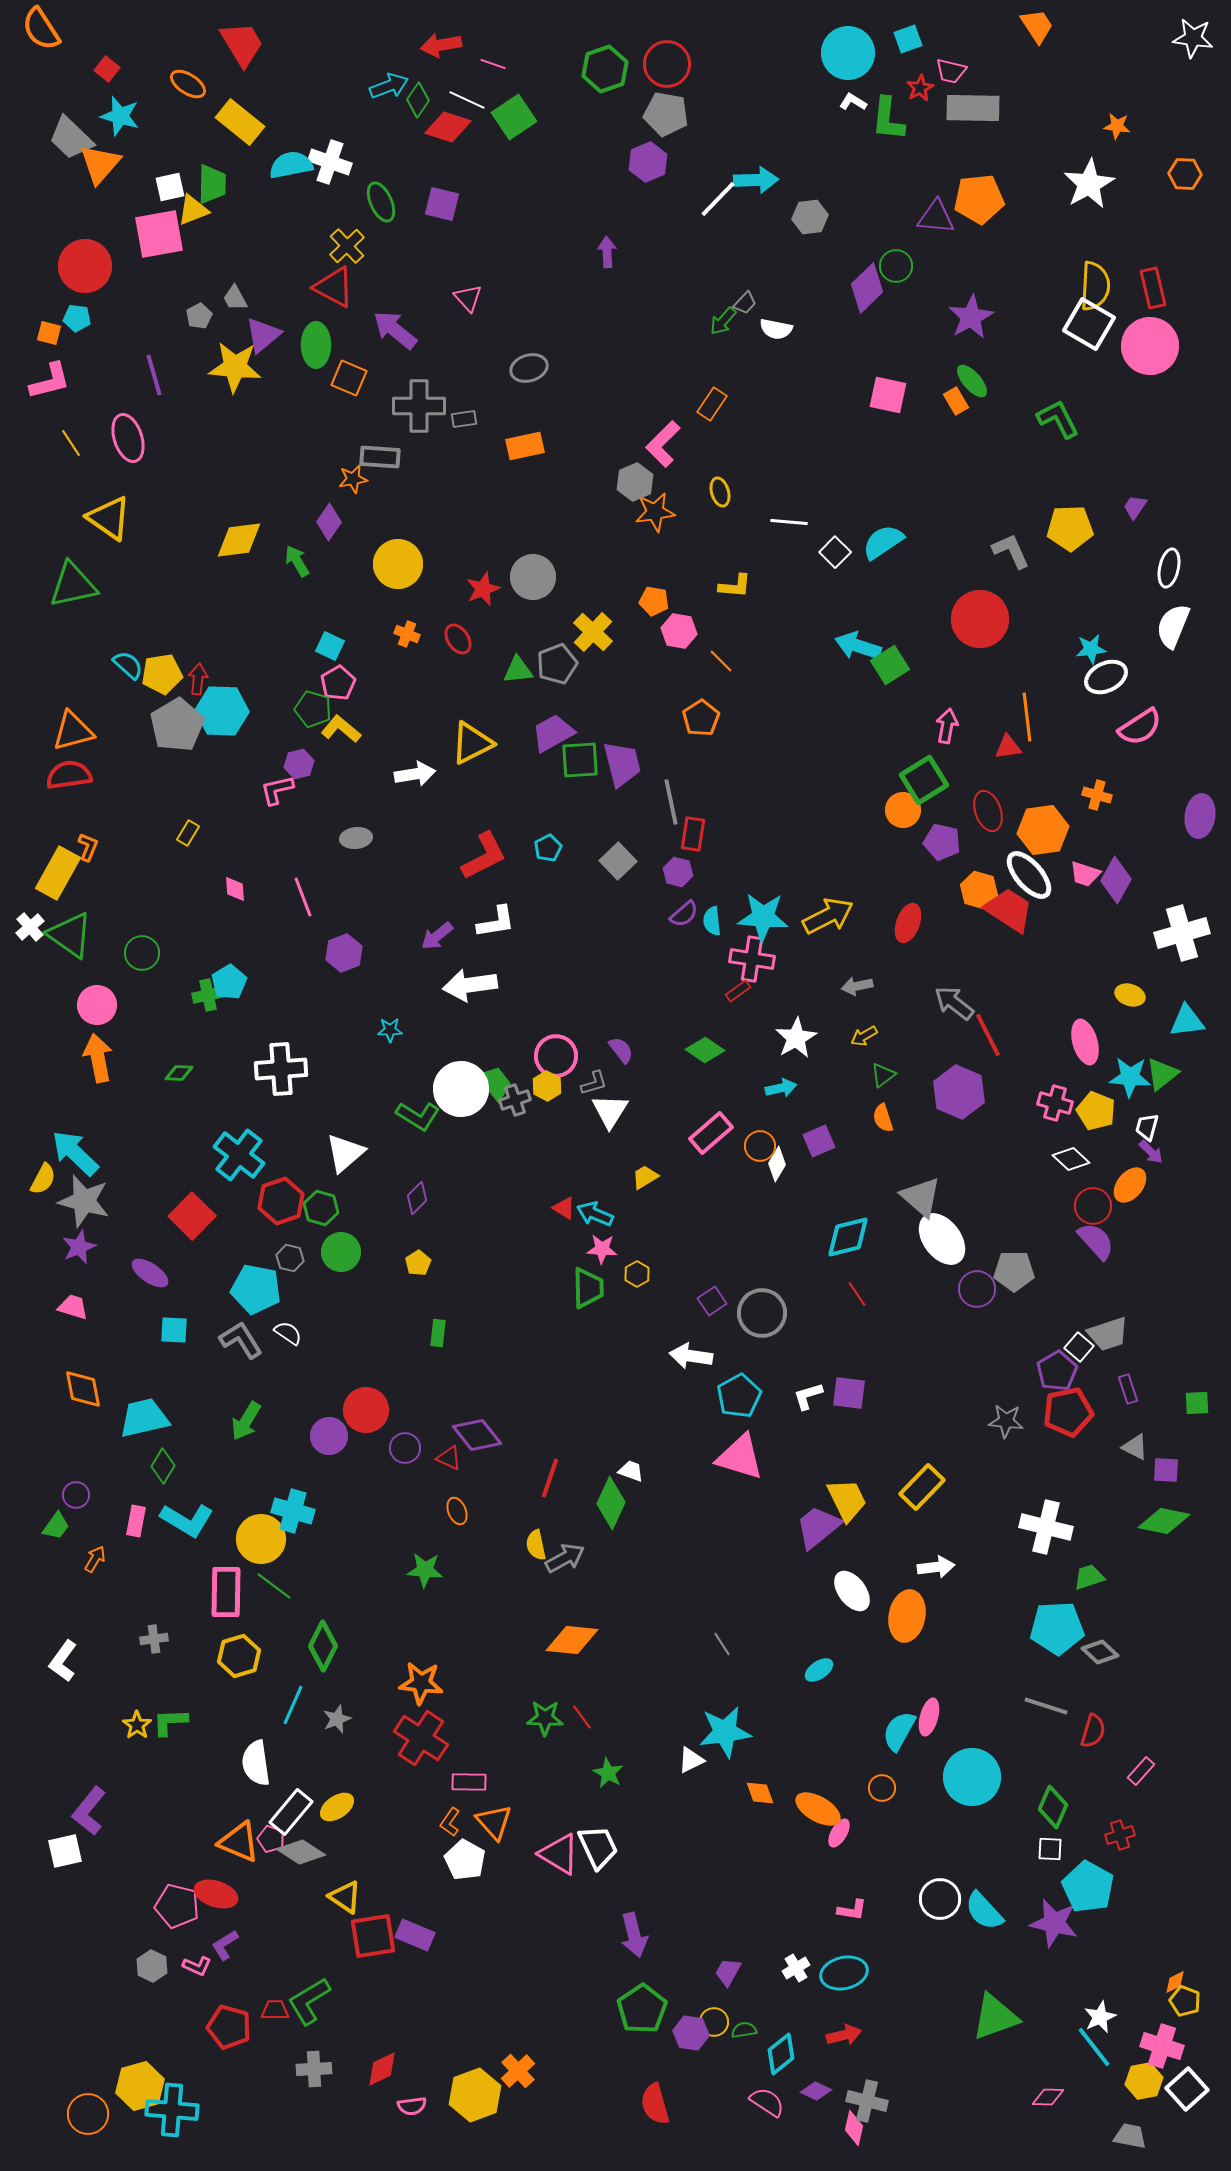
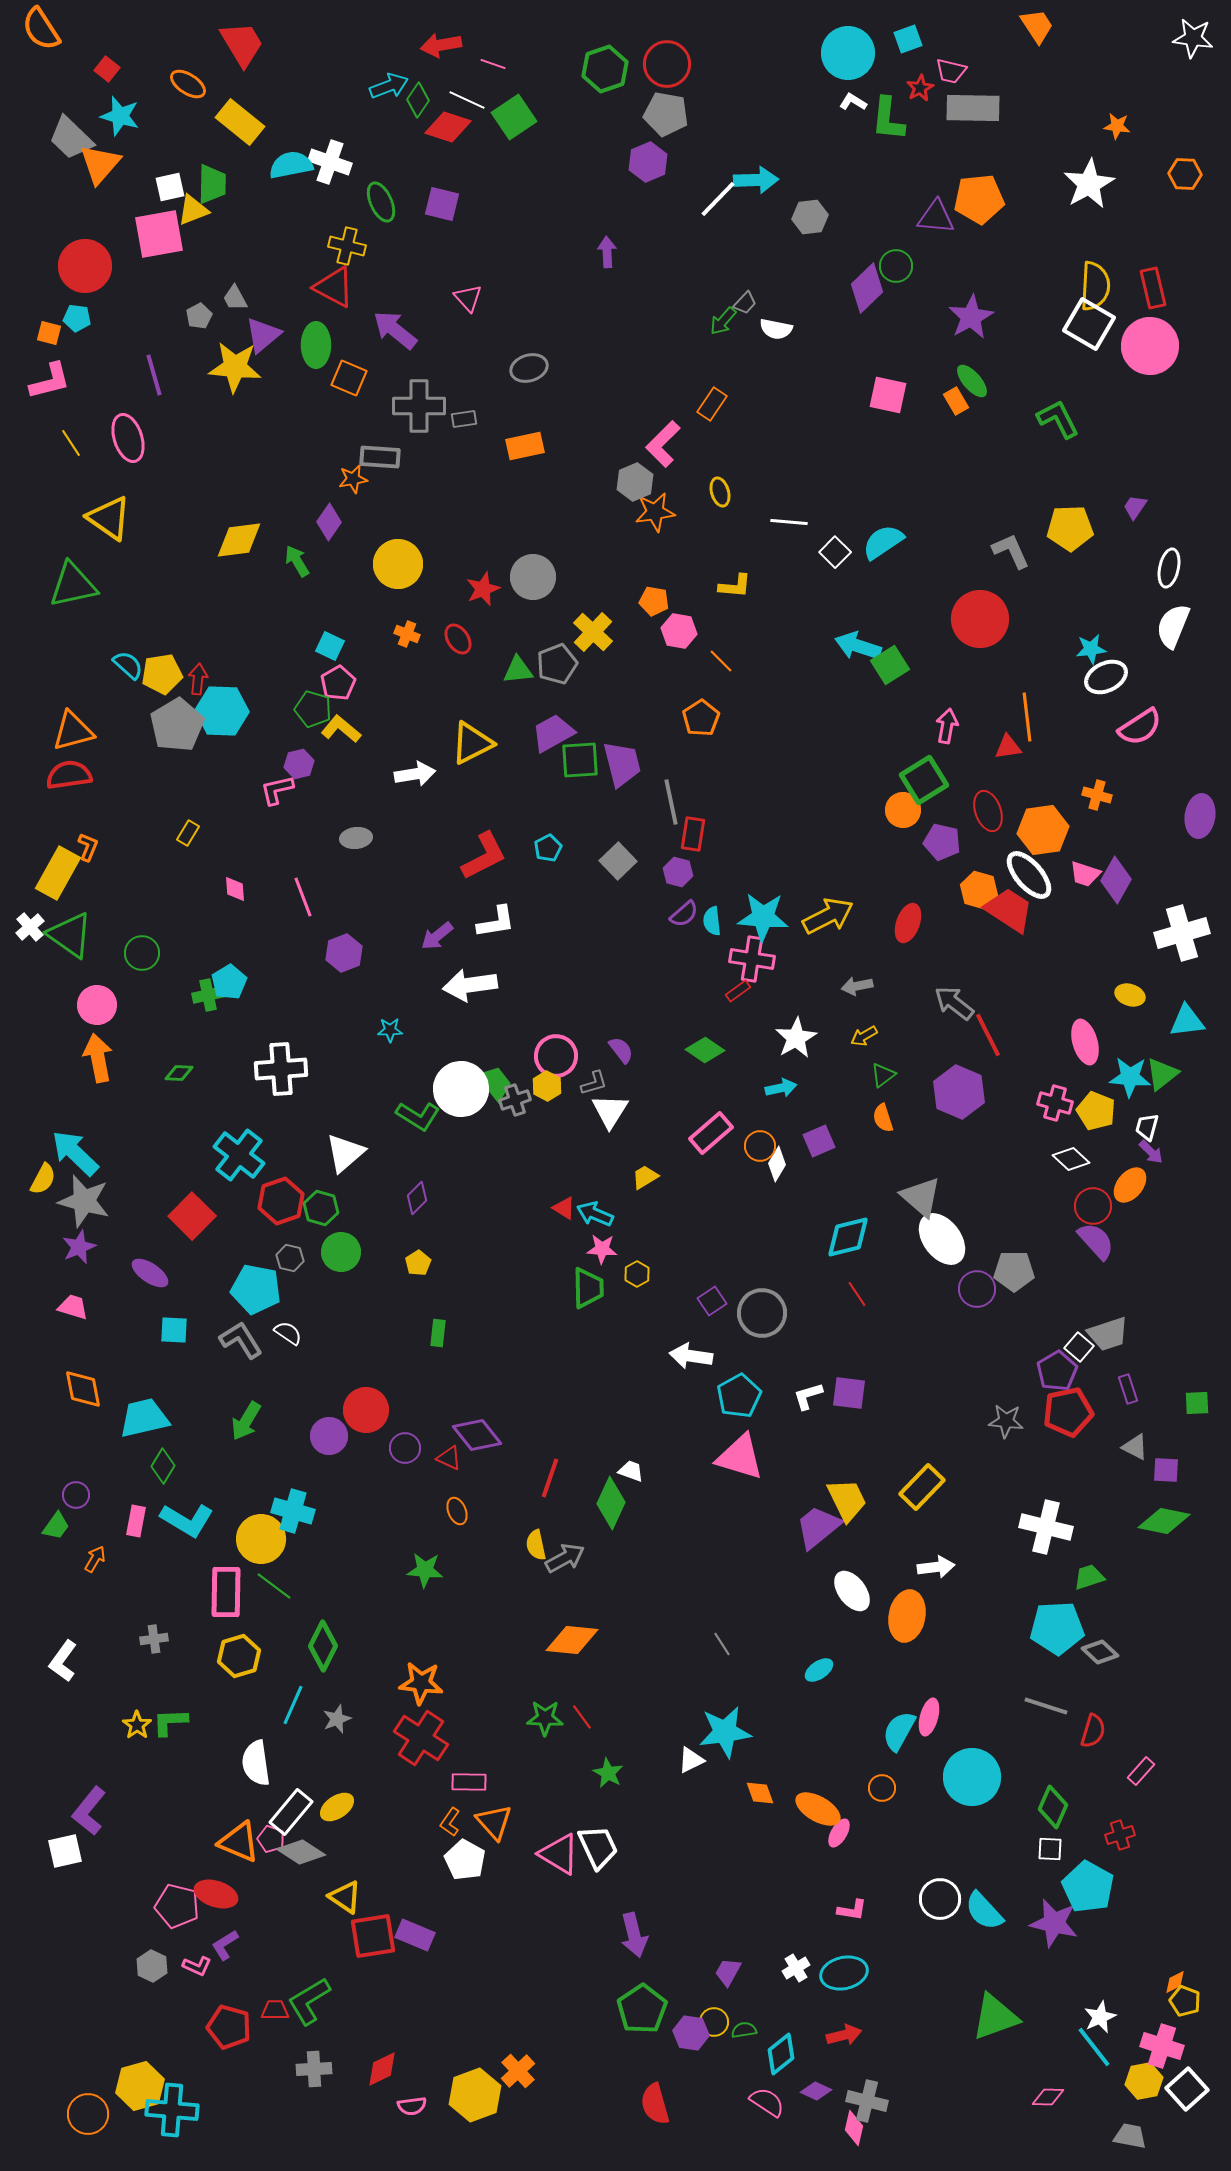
yellow cross at (347, 246): rotated 33 degrees counterclockwise
